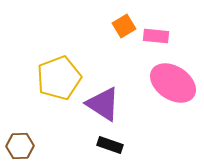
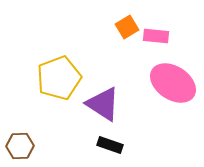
orange square: moved 3 px right, 1 px down
